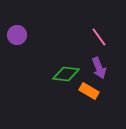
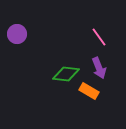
purple circle: moved 1 px up
